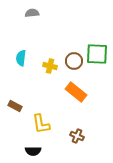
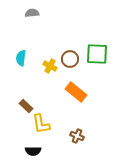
brown circle: moved 4 px left, 2 px up
yellow cross: rotated 16 degrees clockwise
brown rectangle: moved 11 px right; rotated 16 degrees clockwise
